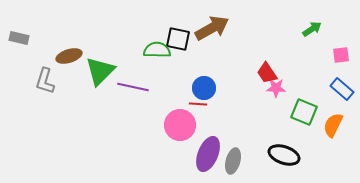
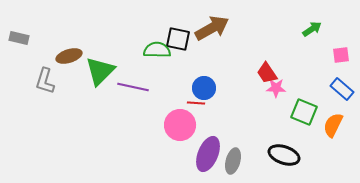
red line: moved 2 px left, 1 px up
